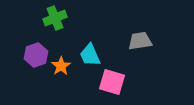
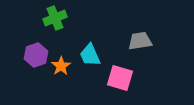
pink square: moved 8 px right, 4 px up
